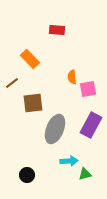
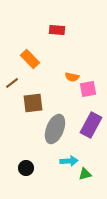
orange semicircle: rotated 72 degrees counterclockwise
black circle: moved 1 px left, 7 px up
